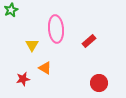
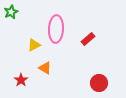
green star: moved 2 px down
pink ellipse: rotated 8 degrees clockwise
red rectangle: moved 1 px left, 2 px up
yellow triangle: moved 2 px right; rotated 32 degrees clockwise
red star: moved 2 px left, 1 px down; rotated 24 degrees counterclockwise
